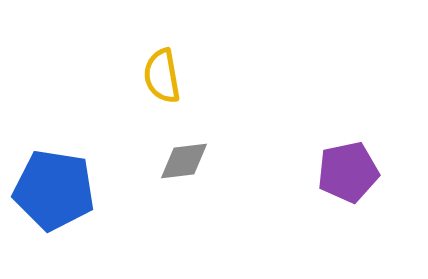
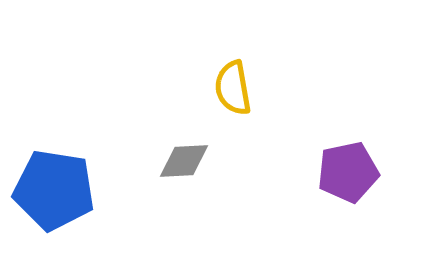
yellow semicircle: moved 71 px right, 12 px down
gray diamond: rotated 4 degrees clockwise
